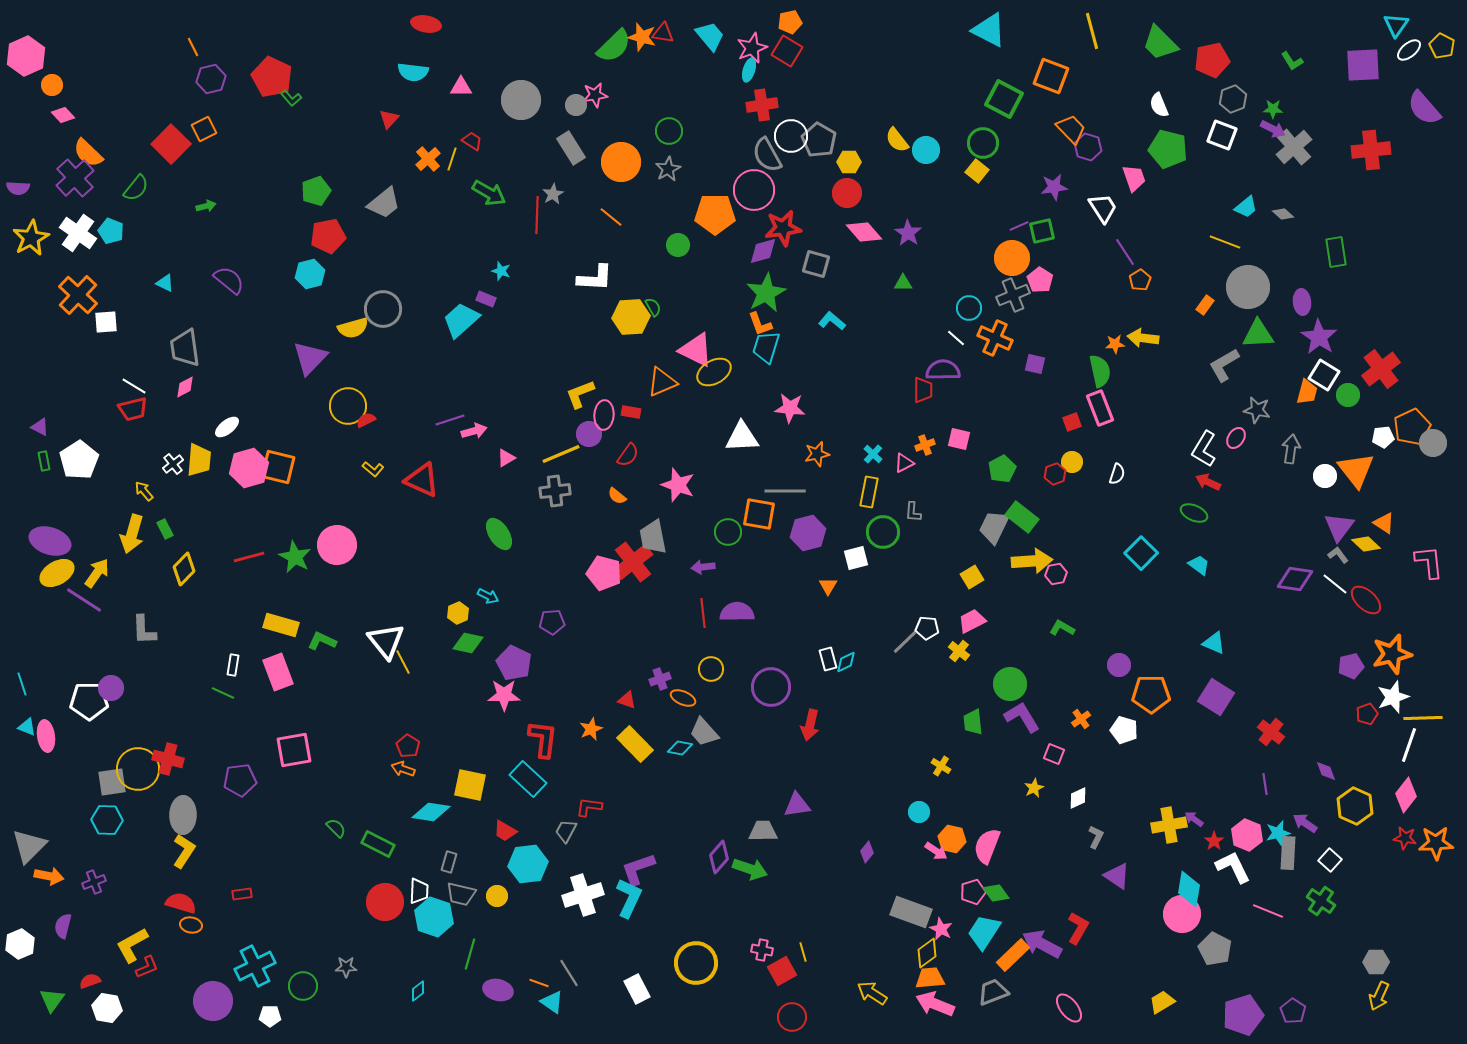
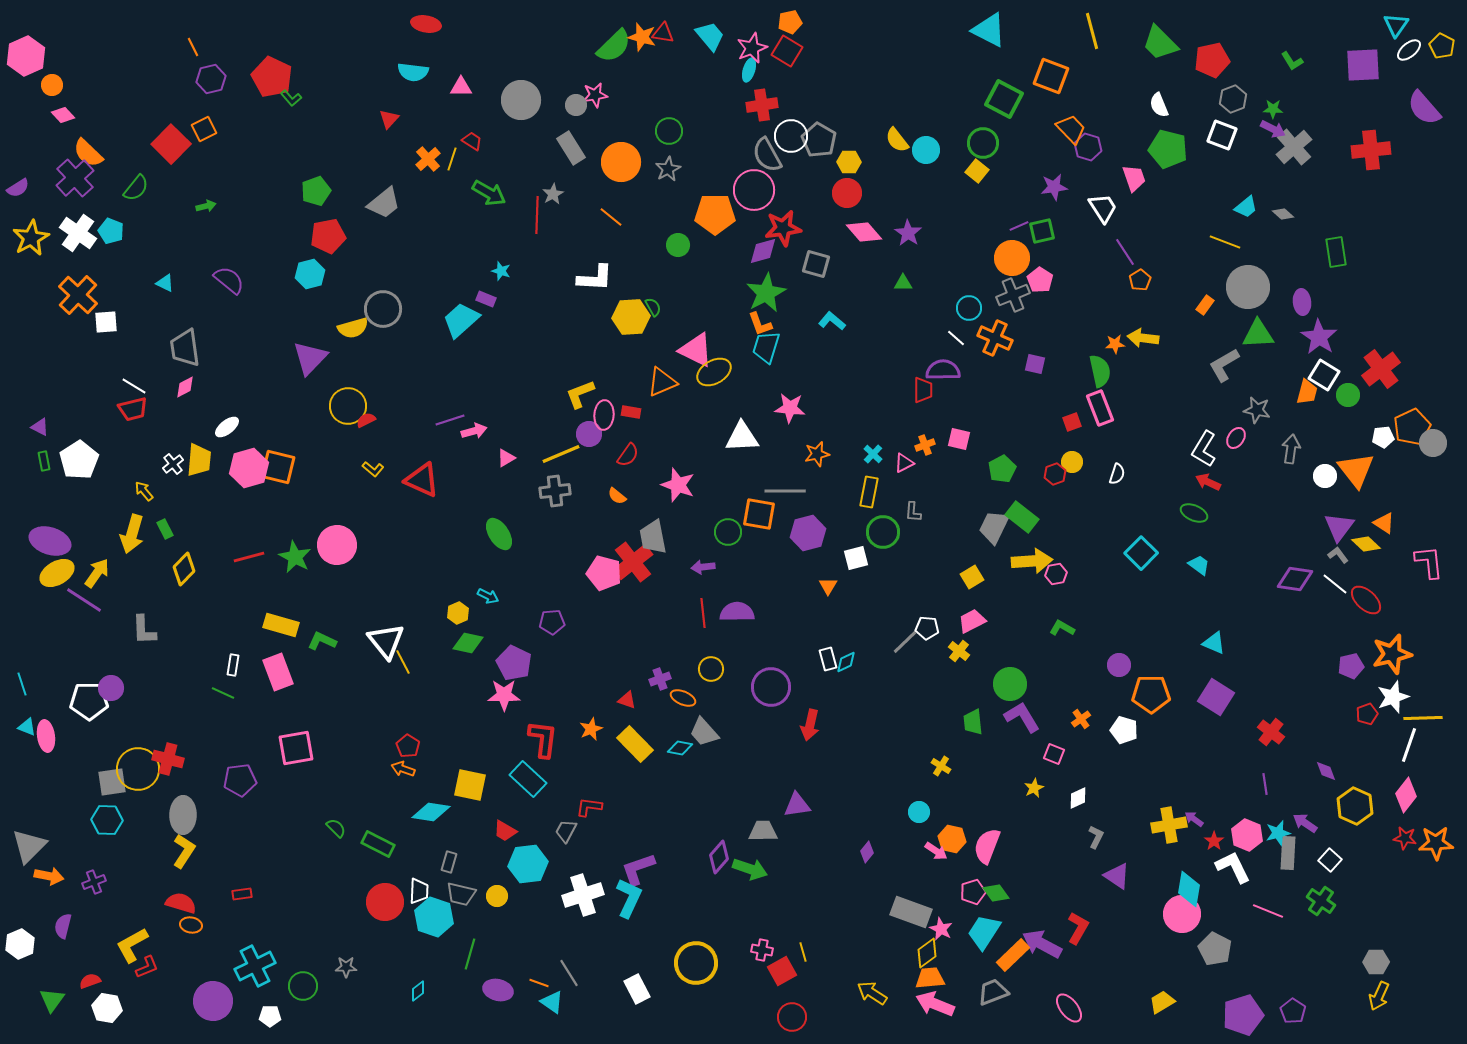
purple semicircle at (18, 188): rotated 35 degrees counterclockwise
pink square at (294, 750): moved 2 px right, 2 px up
